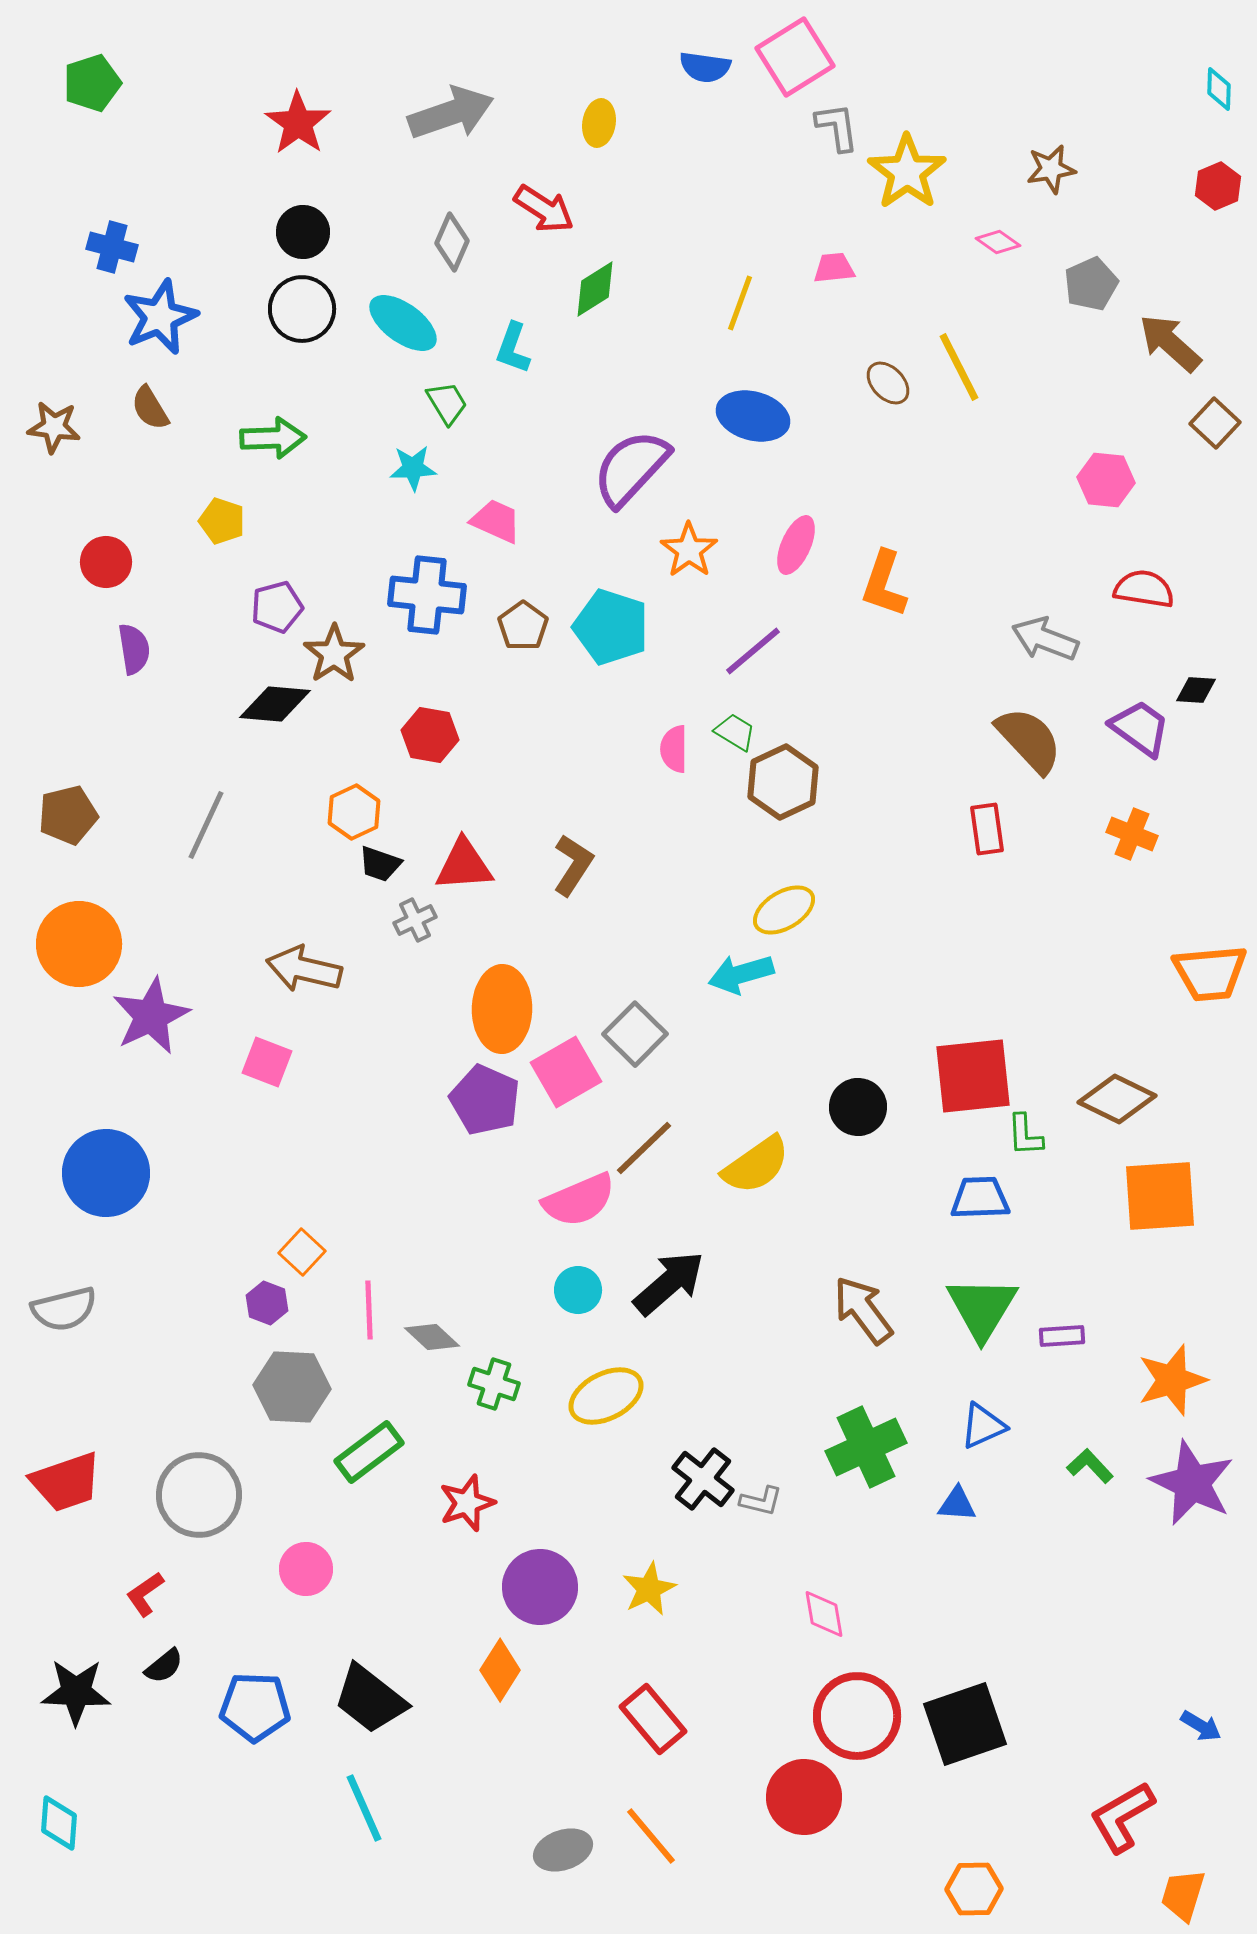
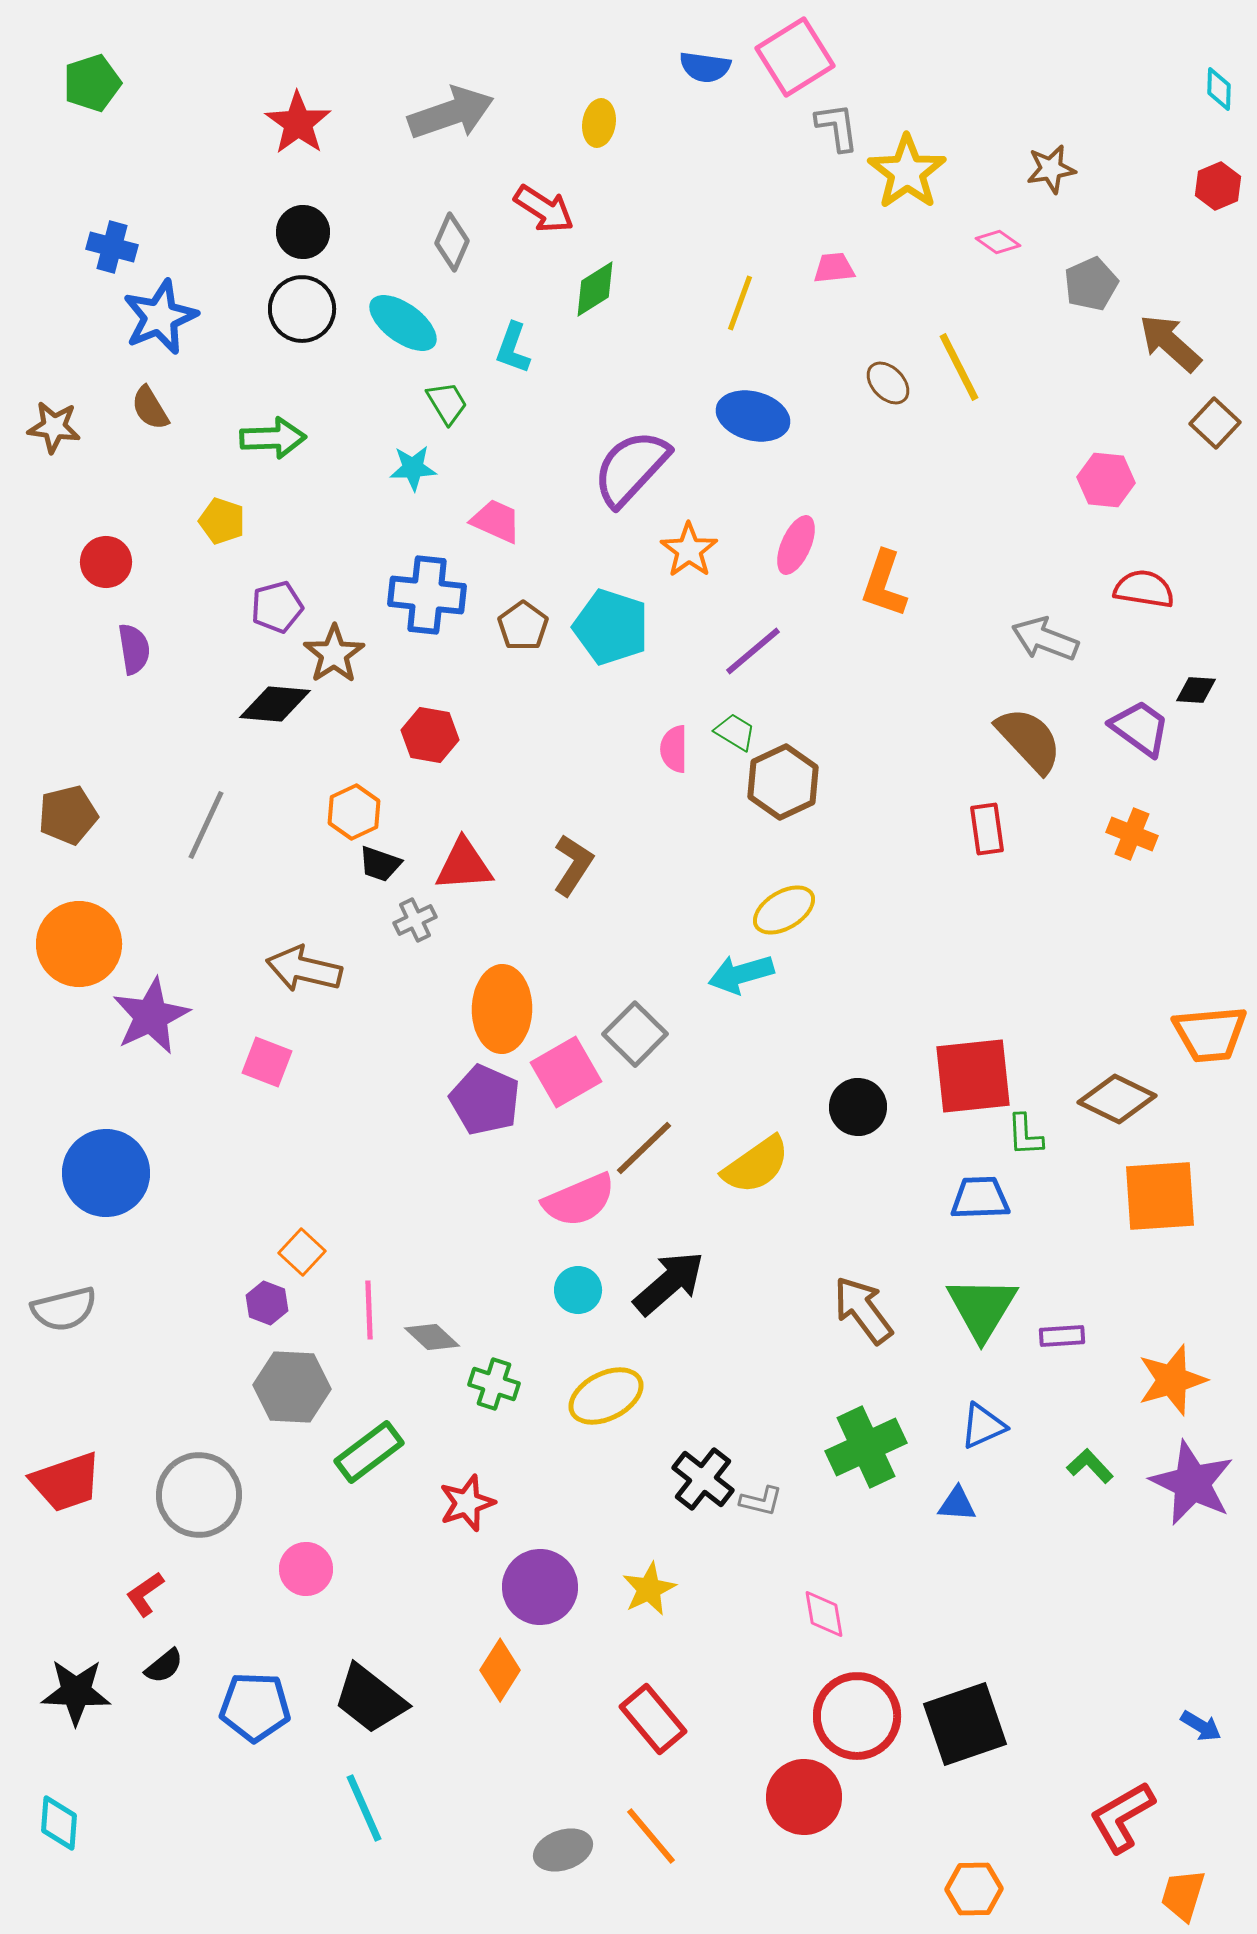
orange trapezoid at (1210, 973): moved 61 px down
